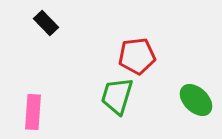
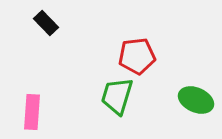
green ellipse: rotated 20 degrees counterclockwise
pink rectangle: moved 1 px left
